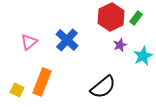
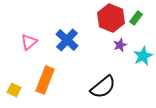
red hexagon: moved 1 px down; rotated 12 degrees counterclockwise
orange rectangle: moved 3 px right, 2 px up
yellow square: moved 3 px left
